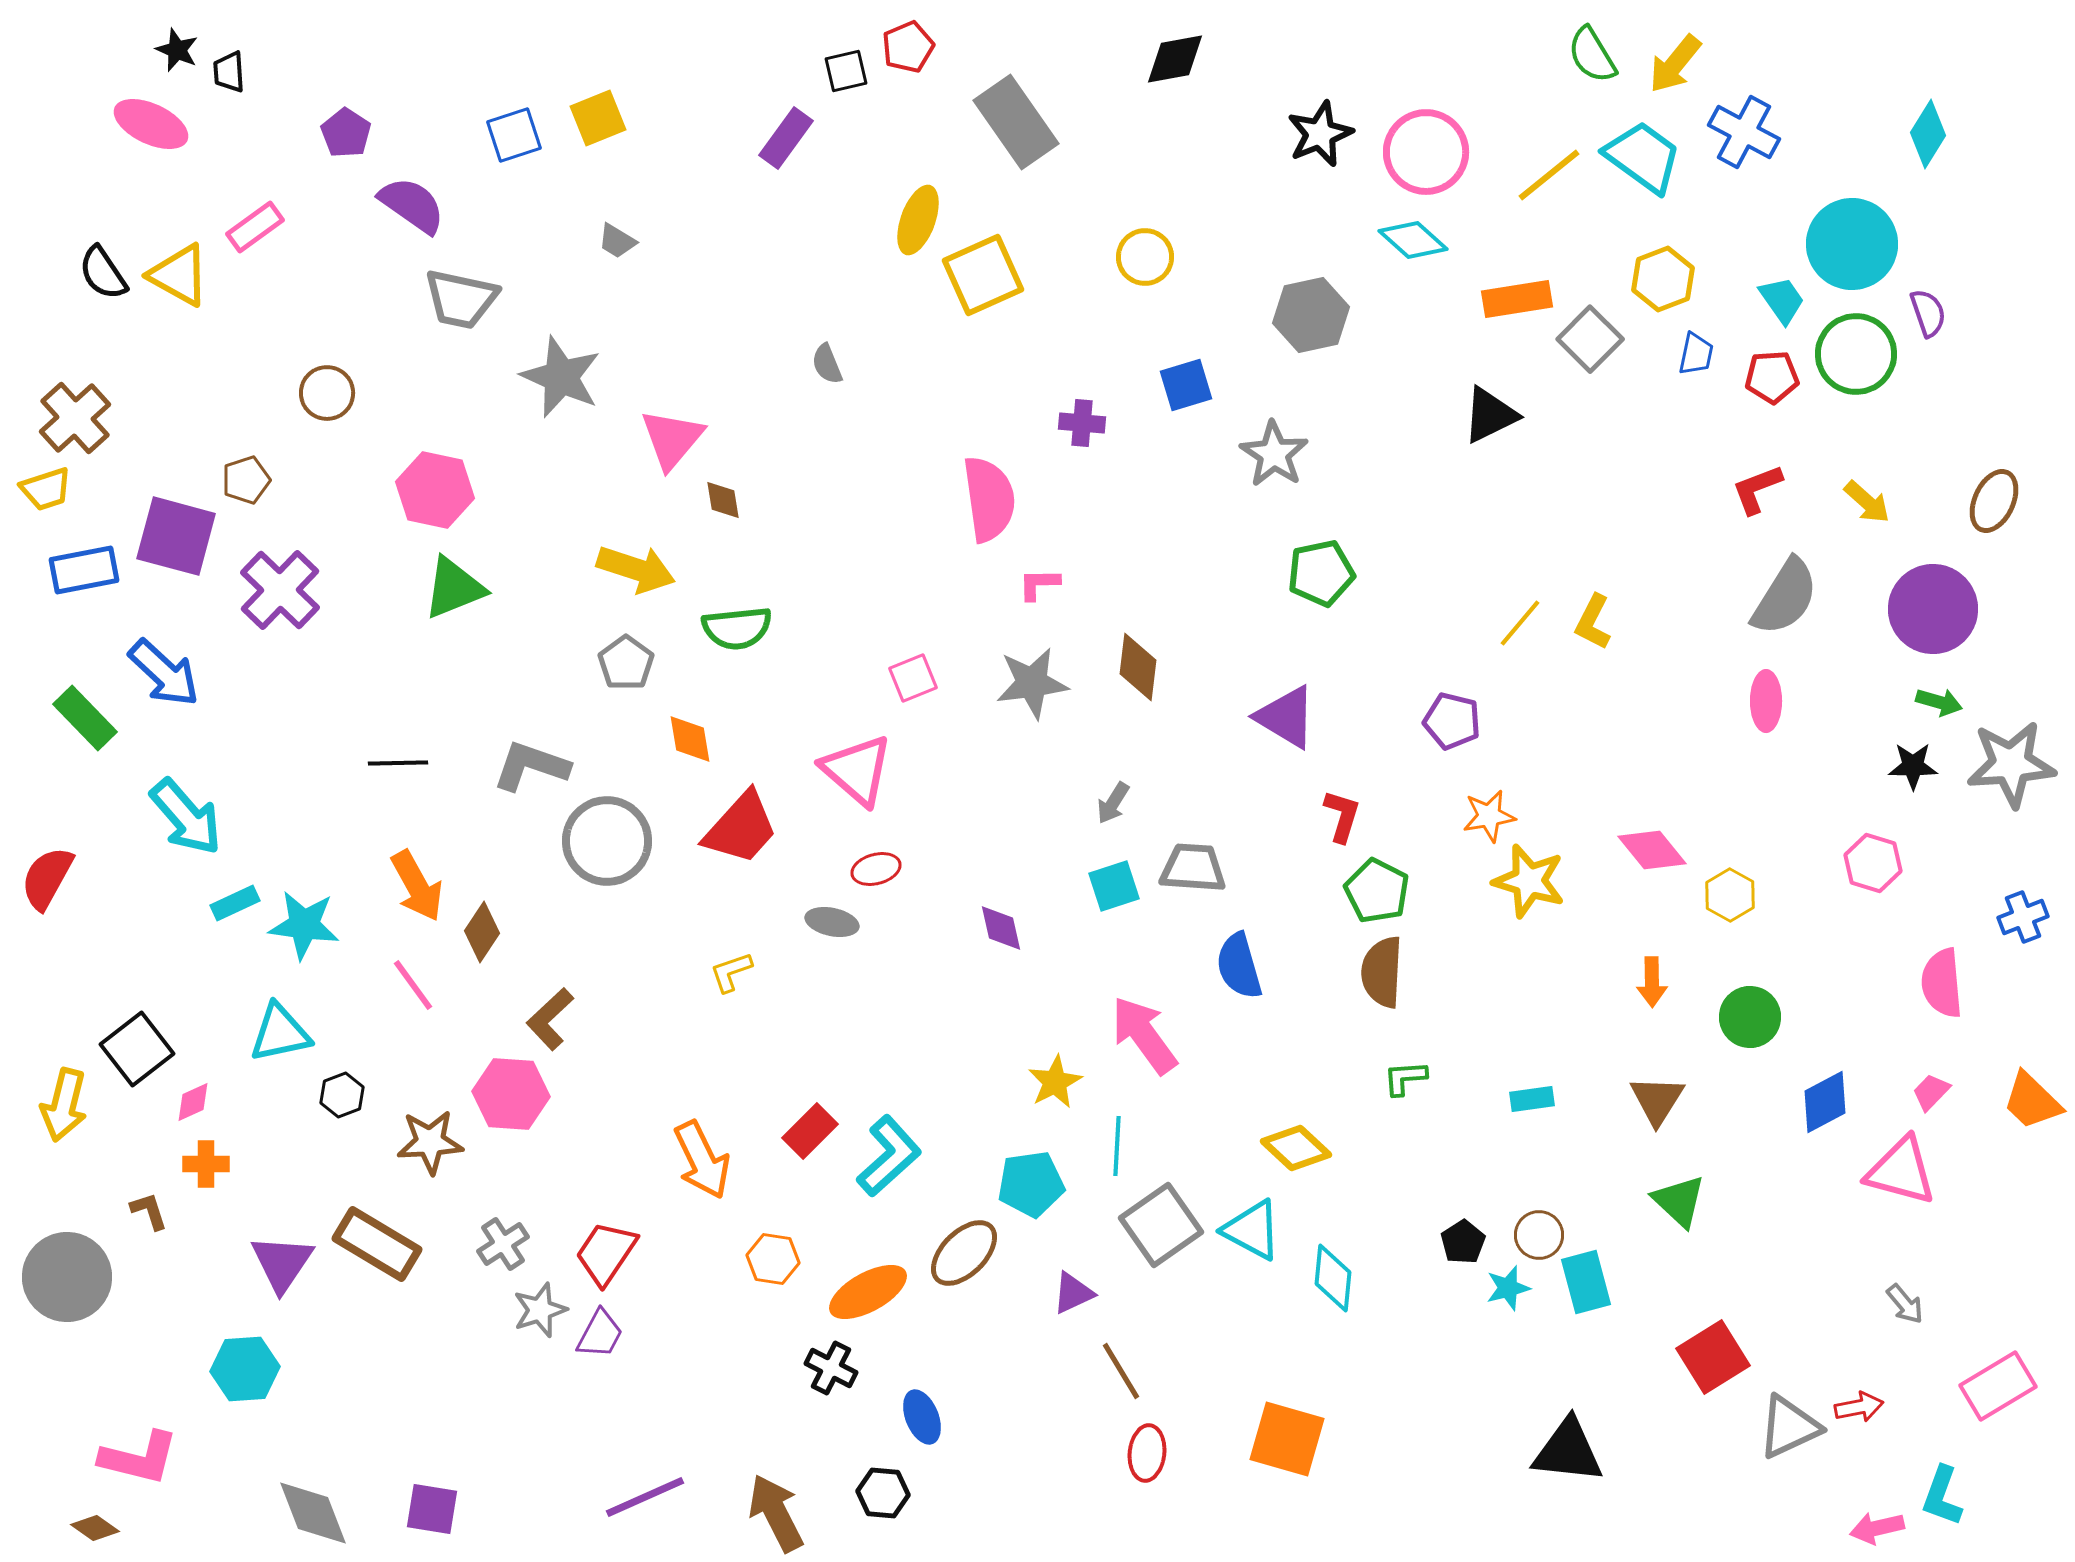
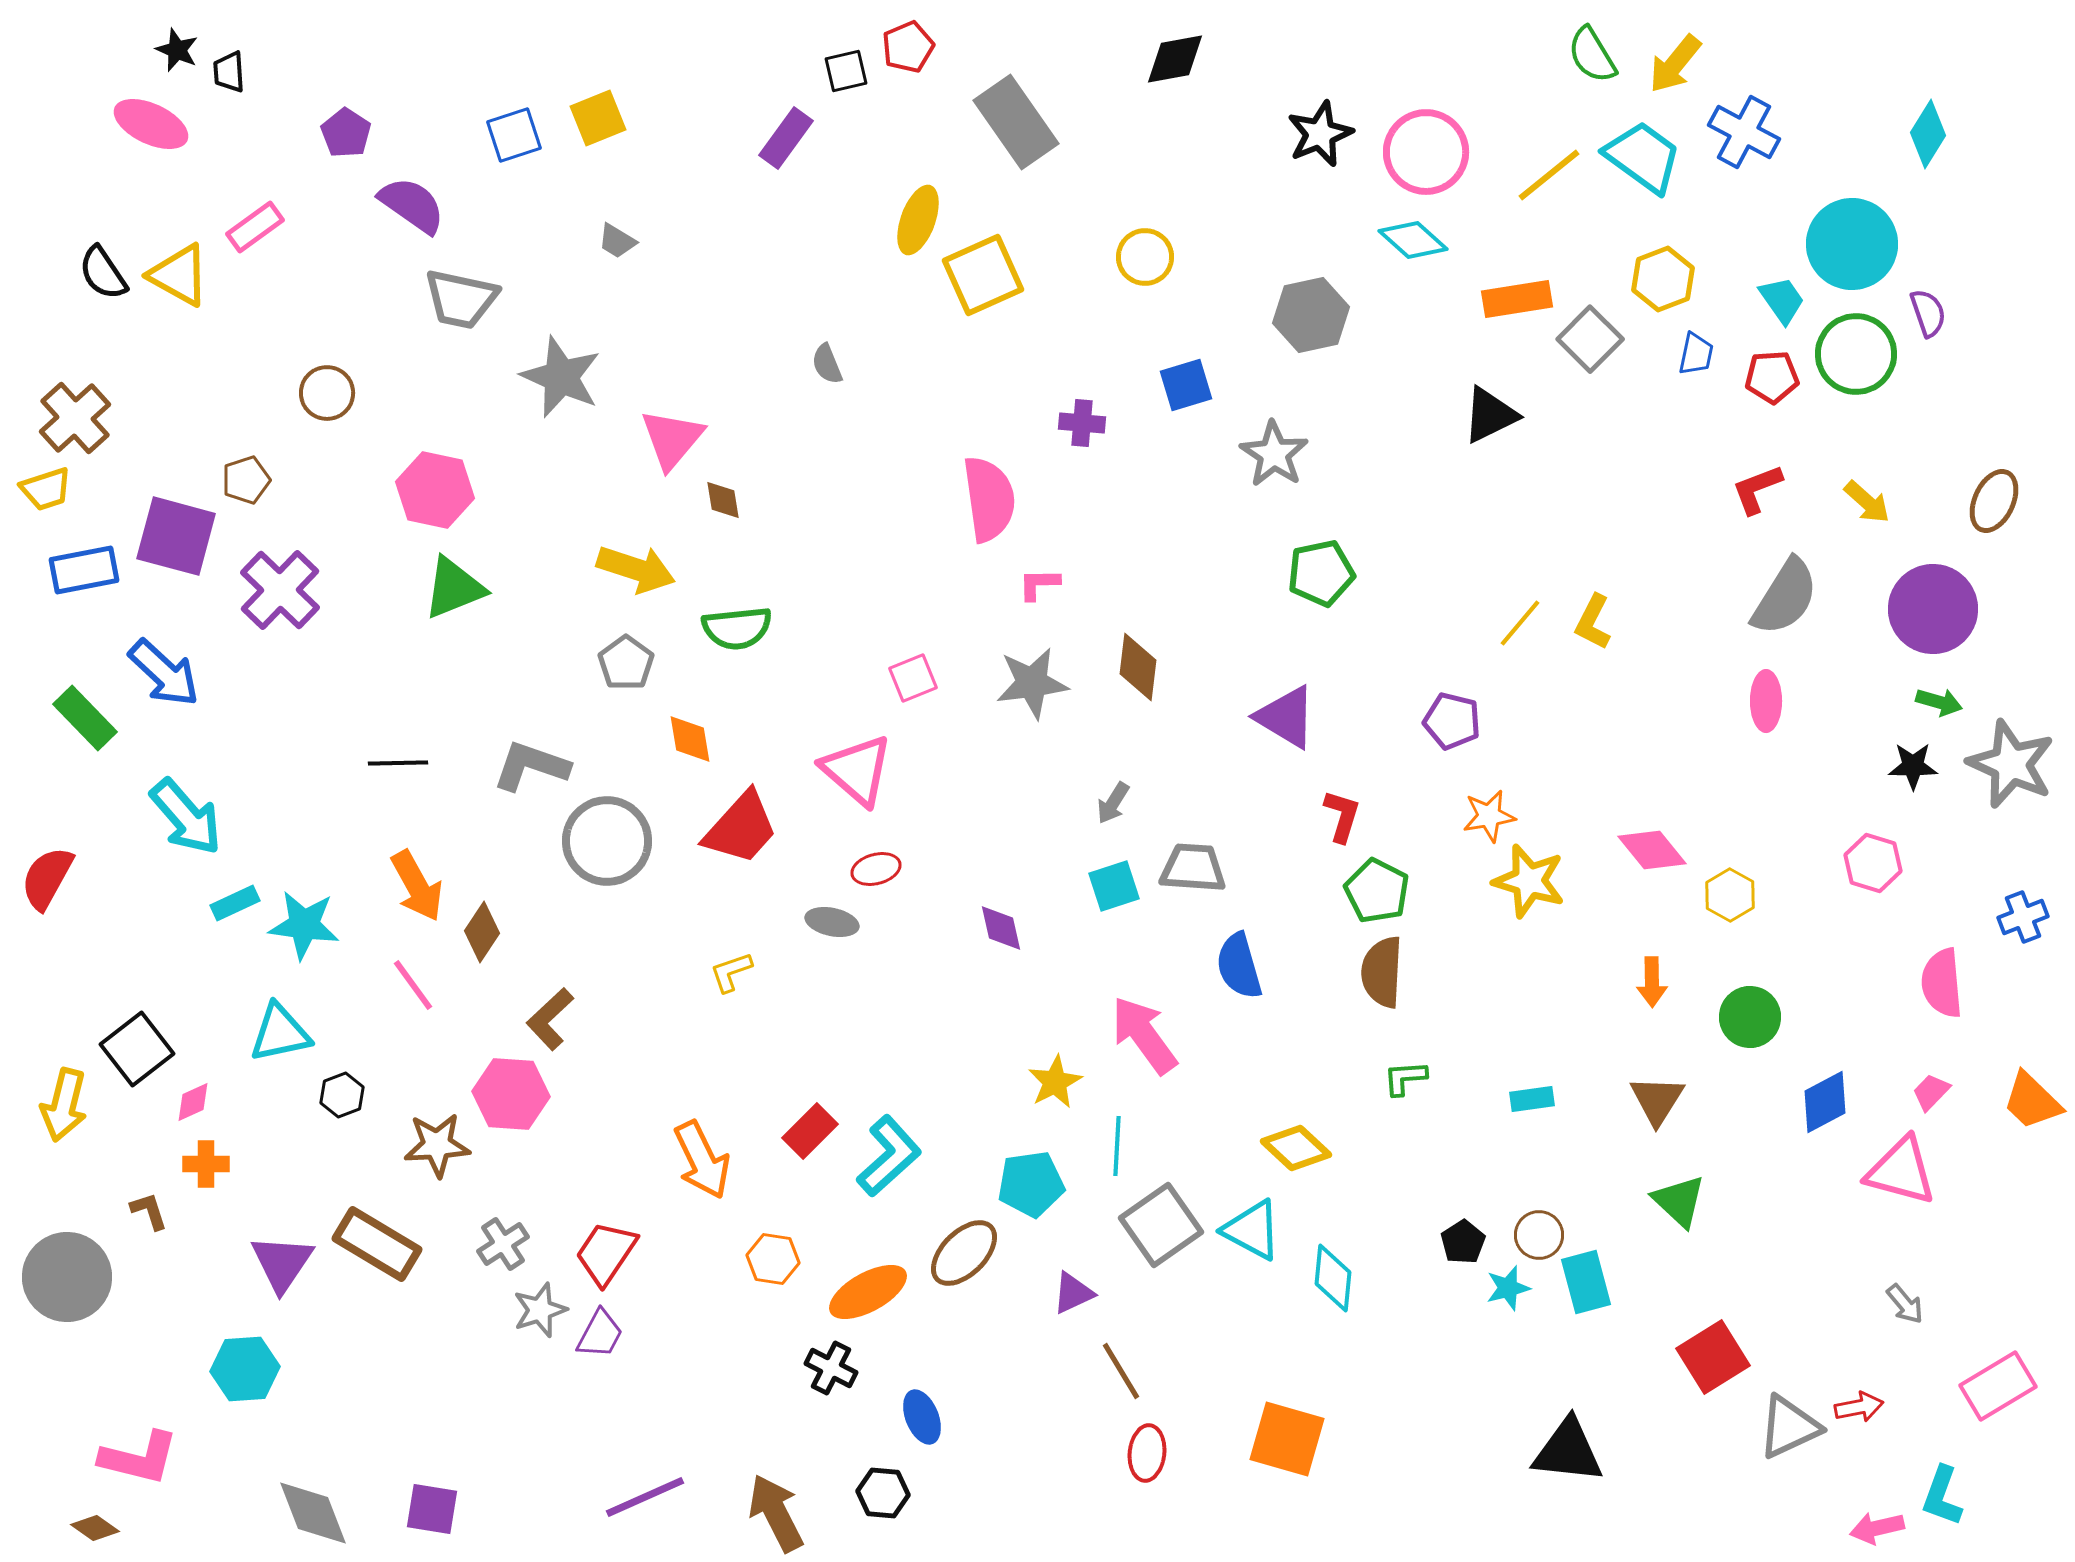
gray star at (2011, 764): rotated 28 degrees clockwise
brown star at (430, 1142): moved 7 px right, 3 px down
